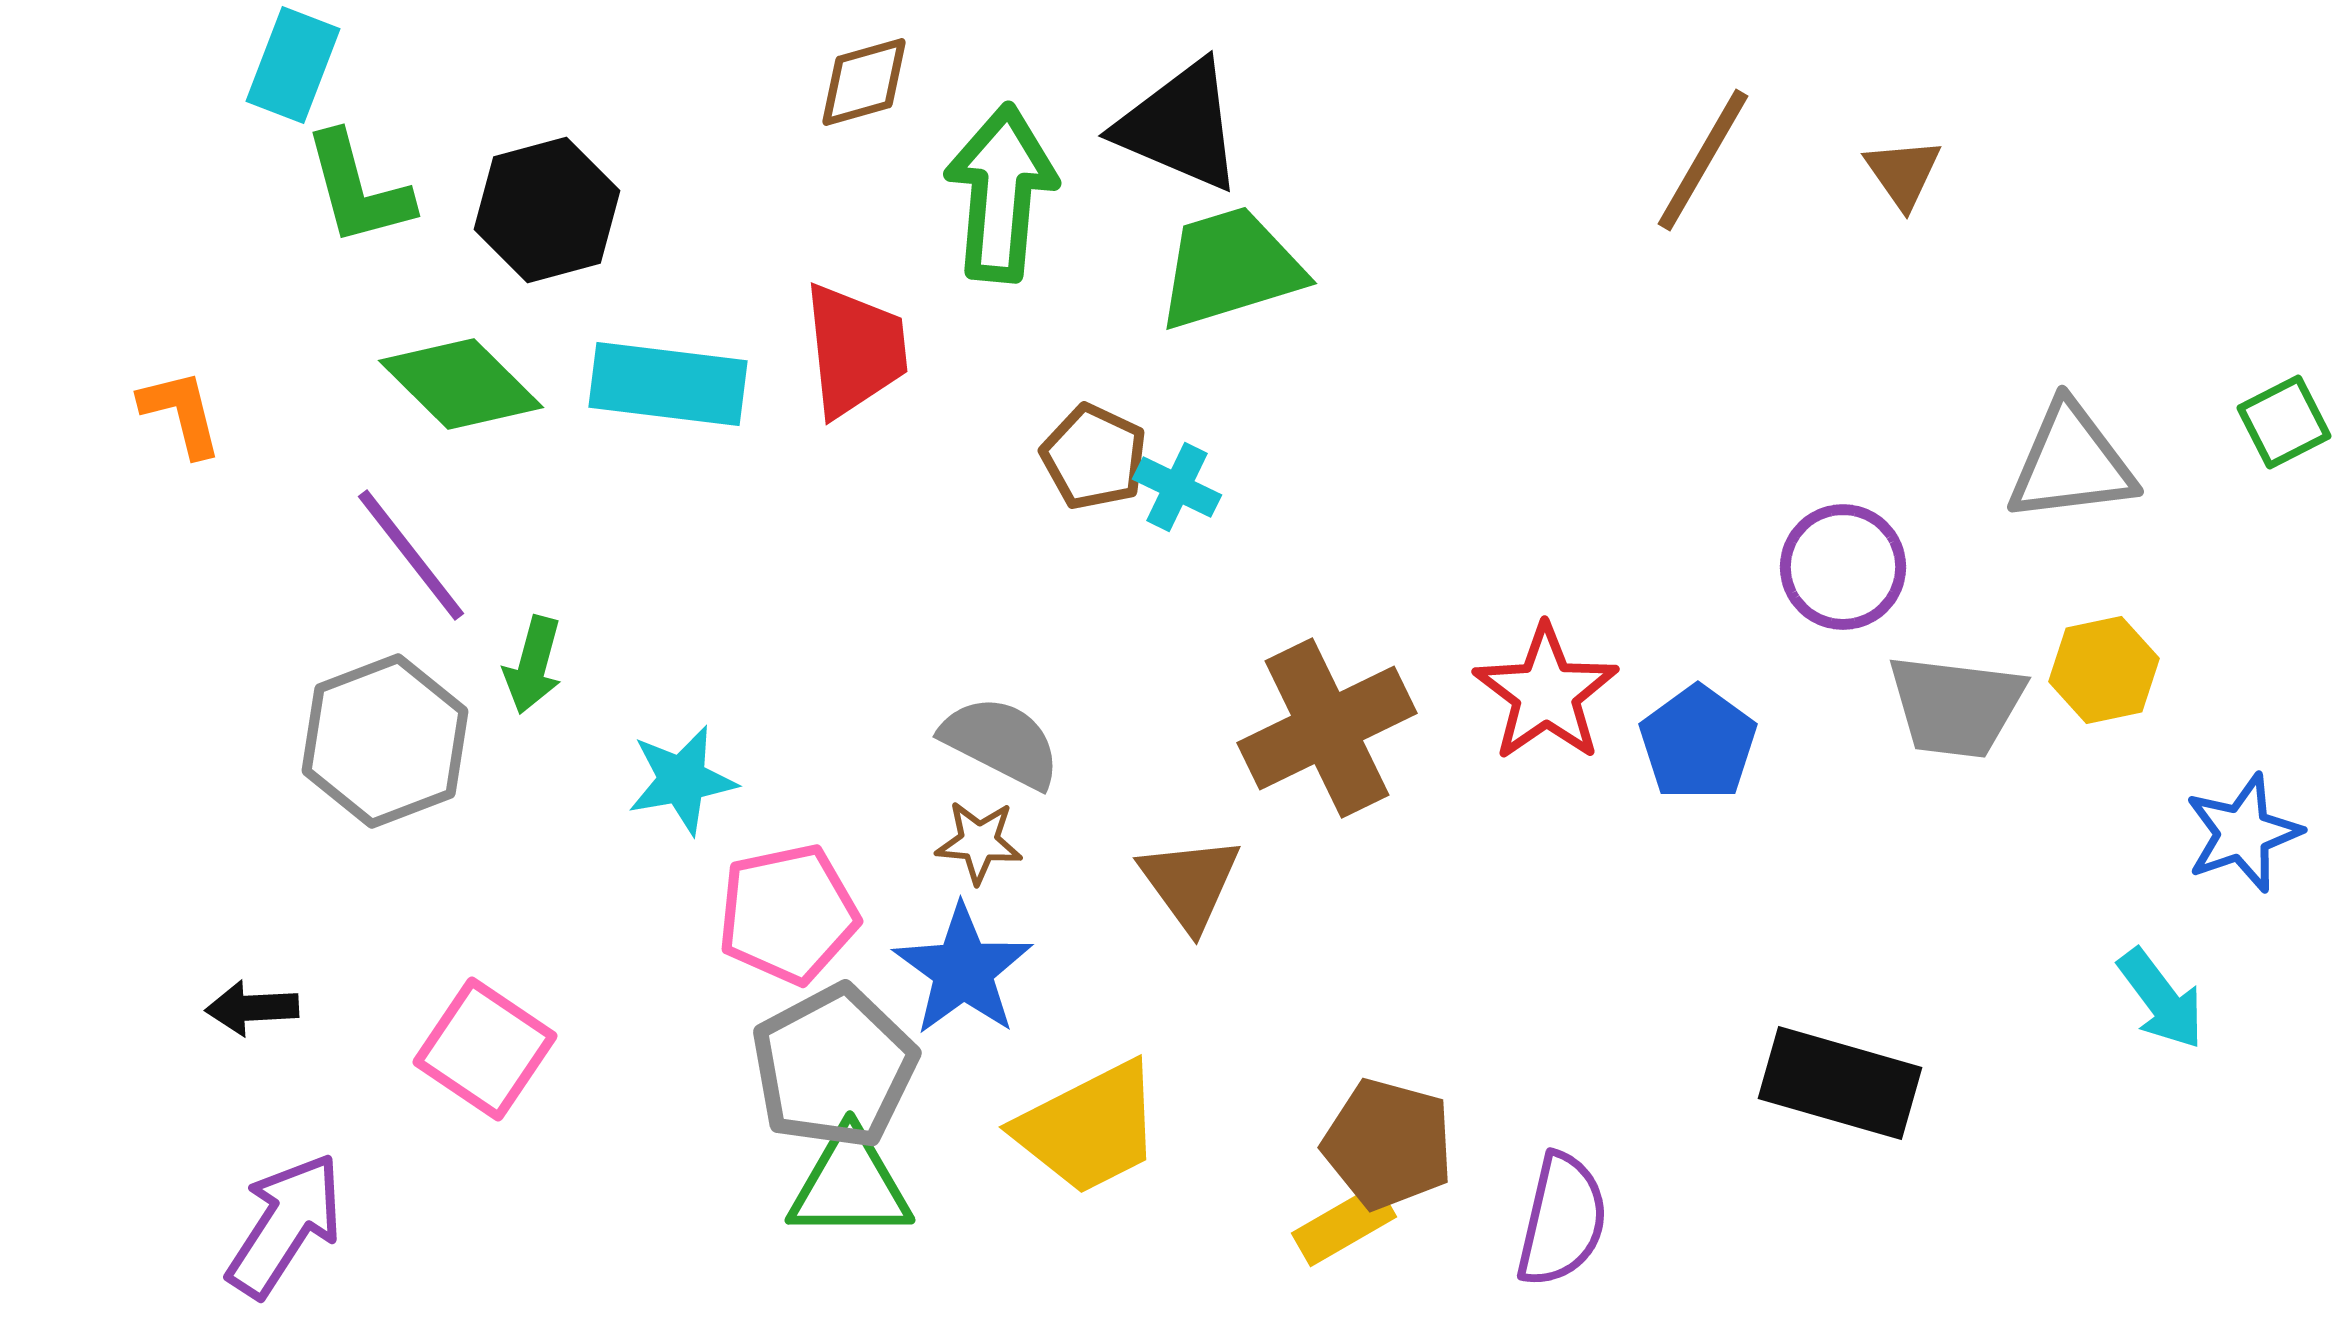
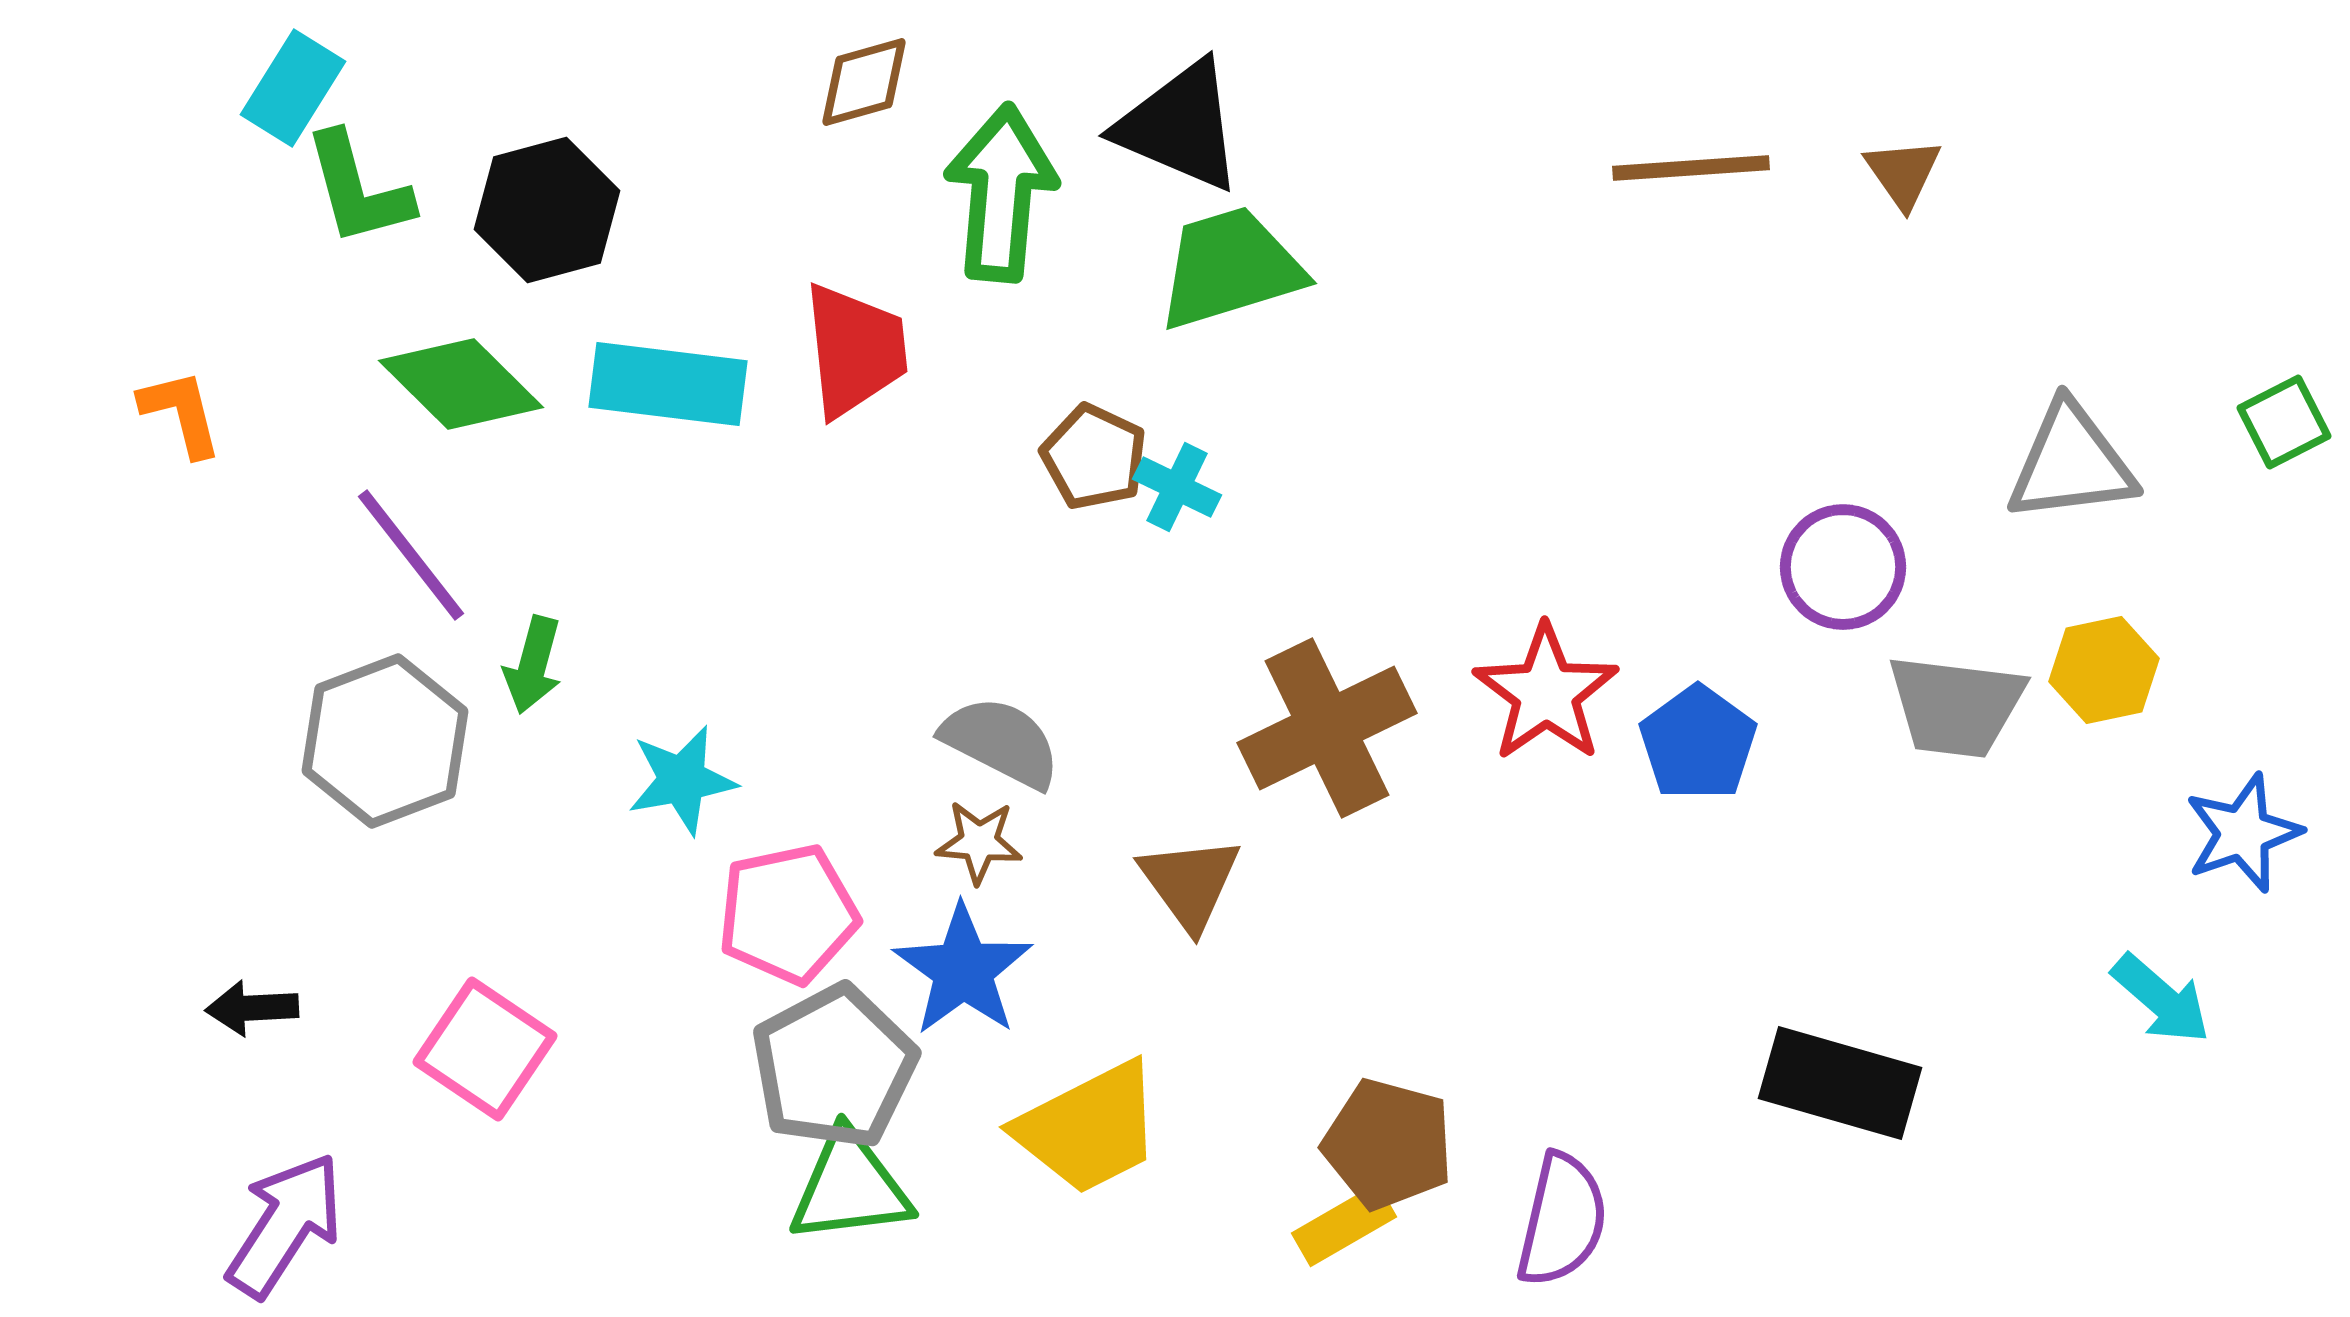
cyan rectangle at (293, 65): moved 23 px down; rotated 11 degrees clockwise
brown line at (1703, 160): moved 12 px left, 8 px down; rotated 56 degrees clockwise
cyan arrow at (2161, 999): rotated 12 degrees counterclockwise
green triangle at (850, 1185): moved 2 px down; rotated 7 degrees counterclockwise
